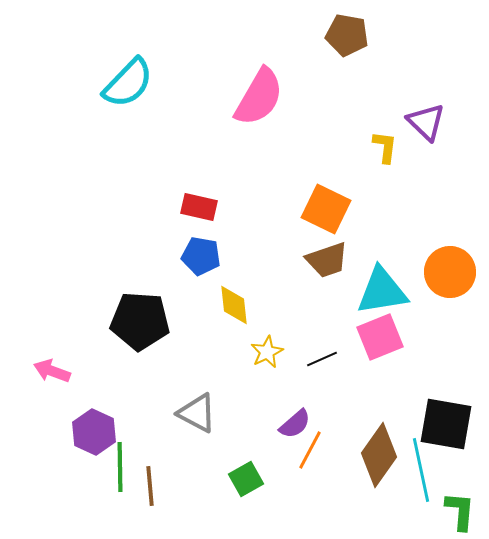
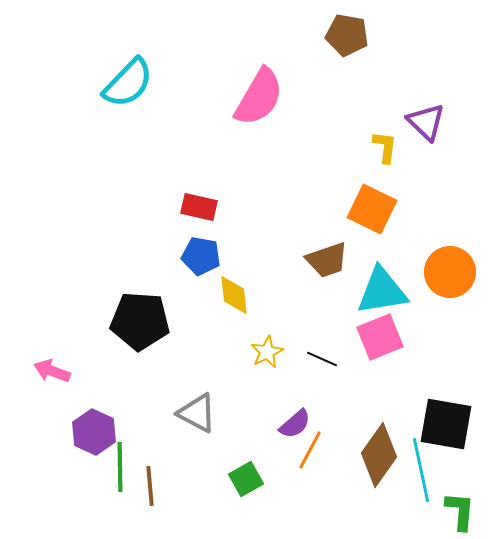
orange square: moved 46 px right
yellow diamond: moved 10 px up
black line: rotated 48 degrees clockwise
